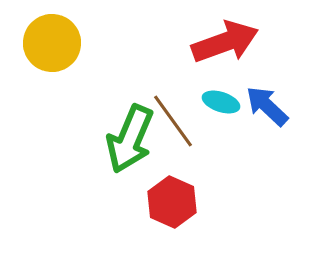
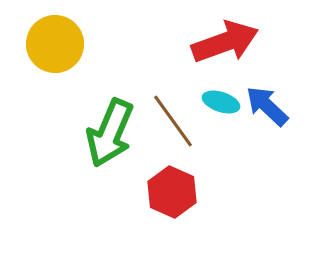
yellow circle: moved 3 px right, 1 px down
green arrow: moved 20 px left, 6 px up
red hexagon: moved 10 px up
